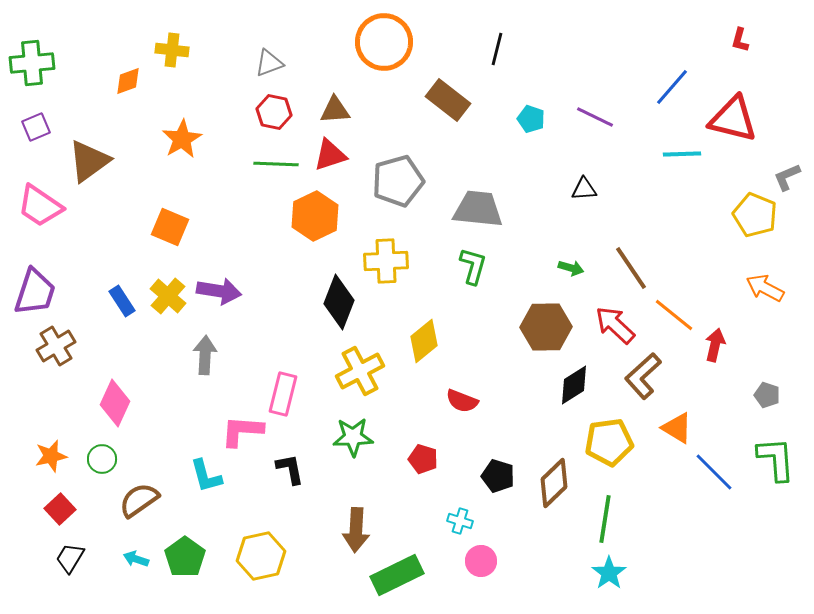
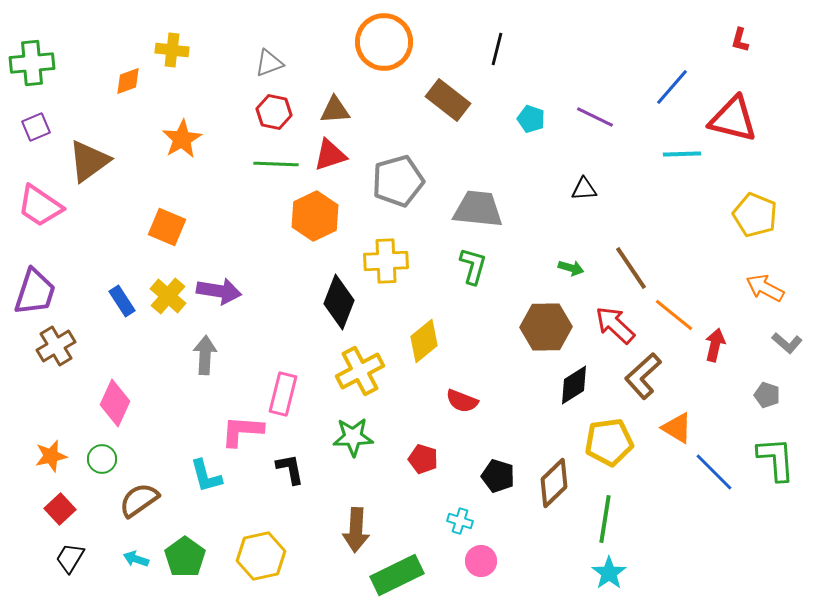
gray L-shape at (787, 177): moved 166 px down; rotated 116 degrees counterclockwise
orange square at (170, 227): moved 3 px left
